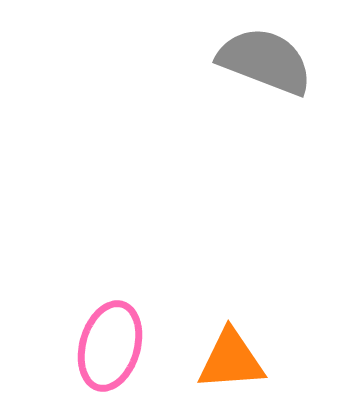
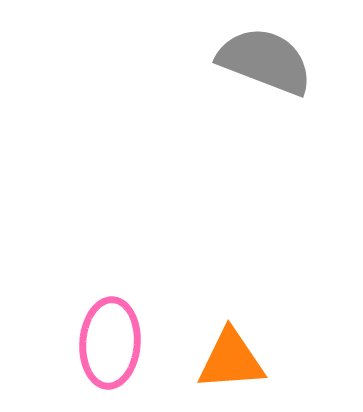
pink ellipse: moved 3 px up; rotated 12 degrees counterclockwise
